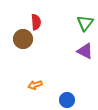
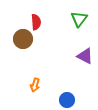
green triangle: moved 6 px left, 4 px up
purple triangle: moved 5 px down
orange arrow: rotated 56 degrees counterclockwise
